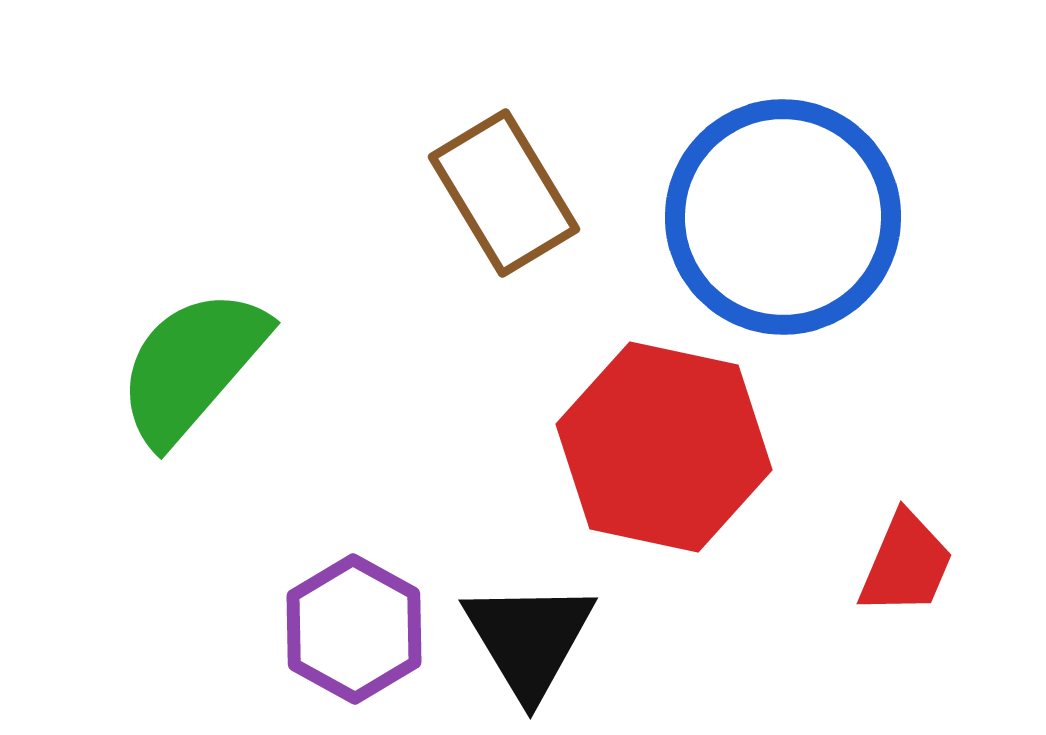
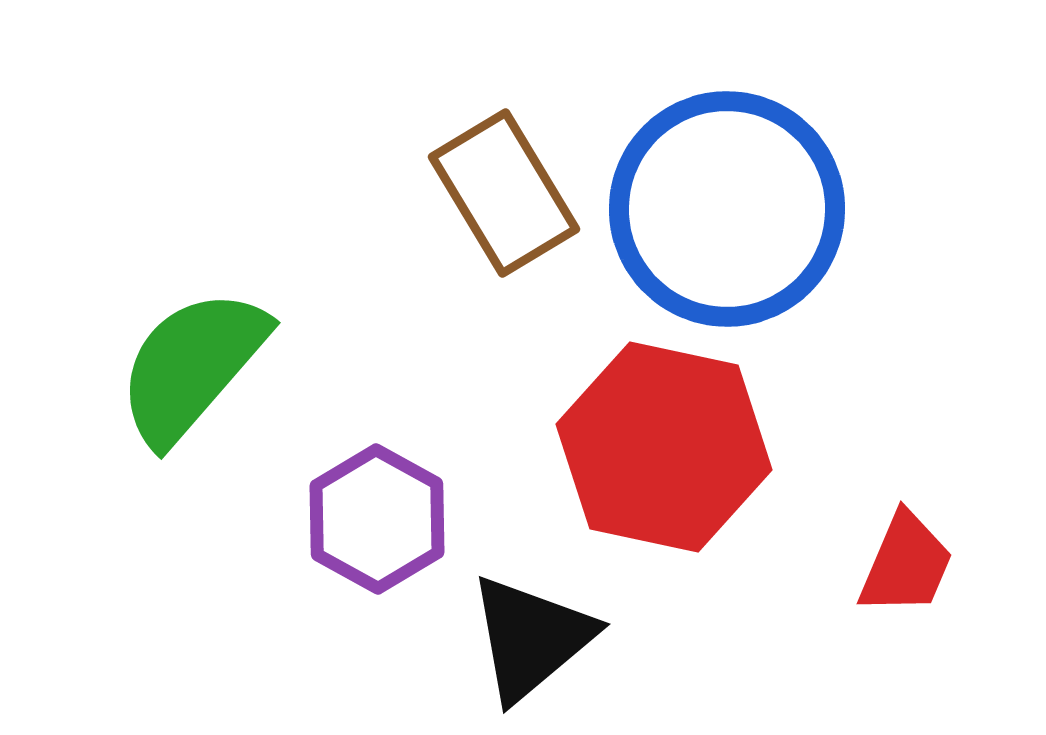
blue circle: moved 56 px left, 8 px up
purple hexagon: moved 23 px right, 110 px up
black triangle: moved 2 px right, 1 px up; rotated 21 degrees clockwise
